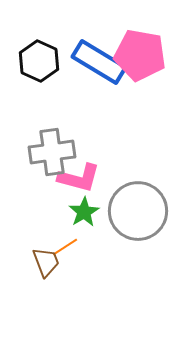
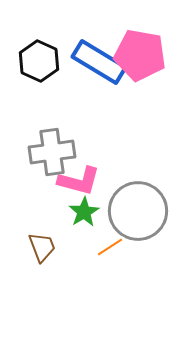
pink L-shape: moved 3 px down
orange line: moved 45 px right
brown trapezoid: moved 4 px left, 15 px up
